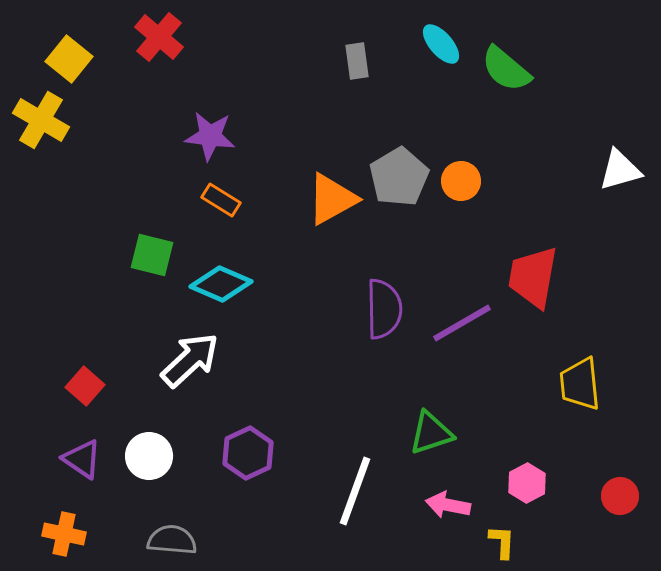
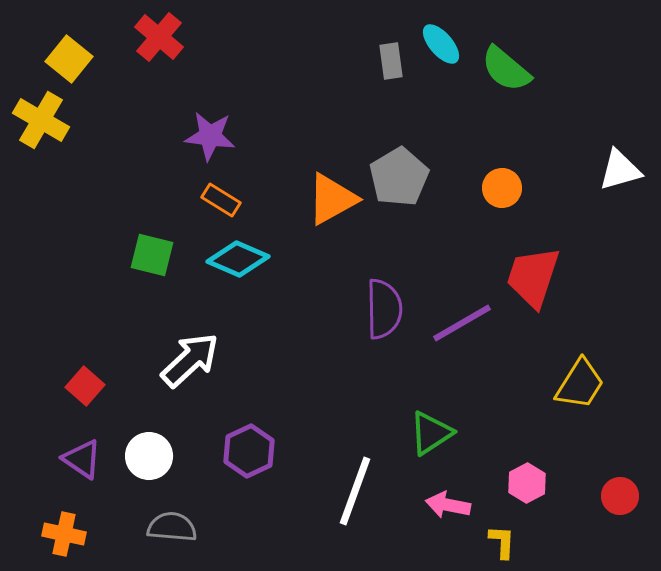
gray rectangle: moved 34 px right
orange circle: moved 41 px right, 7 px down
red trapezoid: rotated 8 degrees clockwise
cyan diamond: moved 17 px right, 25 px up
yellow trapezoid: rotated 142 degrees counterclockwise
green triangle: rotated 15 degrees counterclockwise
purple hexagon: moved 1 px right, 2 px up
gray semicircle: moved 13 px up
